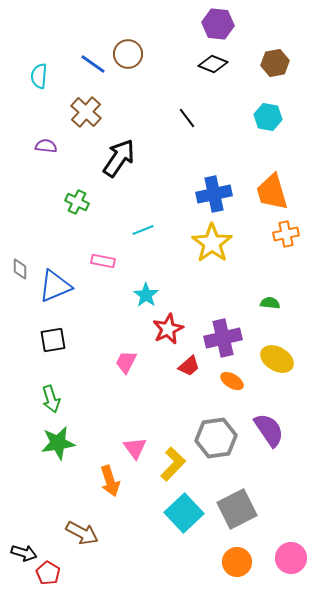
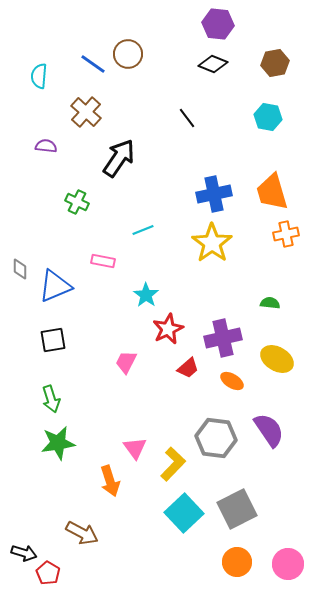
red trapezoid at (189, 366): moved 1 px left, 2 px down
gray hexagon at (216, 438): rotated 15 degrees clockwise
pink circle at (291, 558): moved 3 px left, 6 px down
